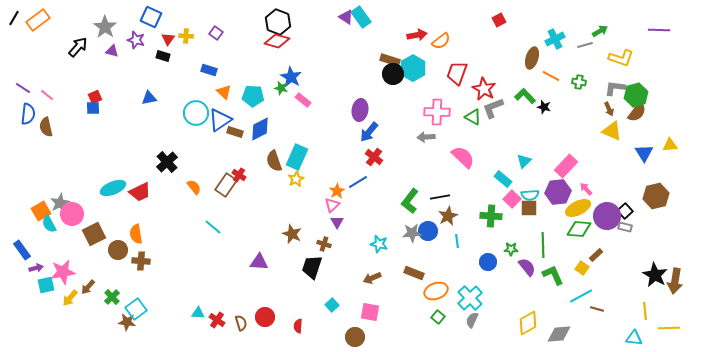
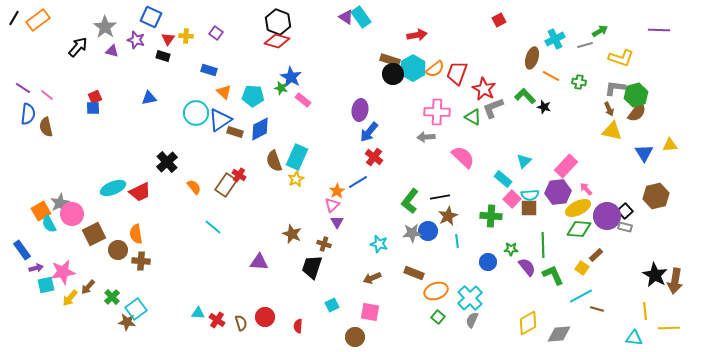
orange semicircle at (441, 41): moved 6 px left, 28 px down
yellow triangle at (612, 131): rotated 10 degrees counterclockwise
cyan square at (332, 305): rotated 16 degrees clockwise
